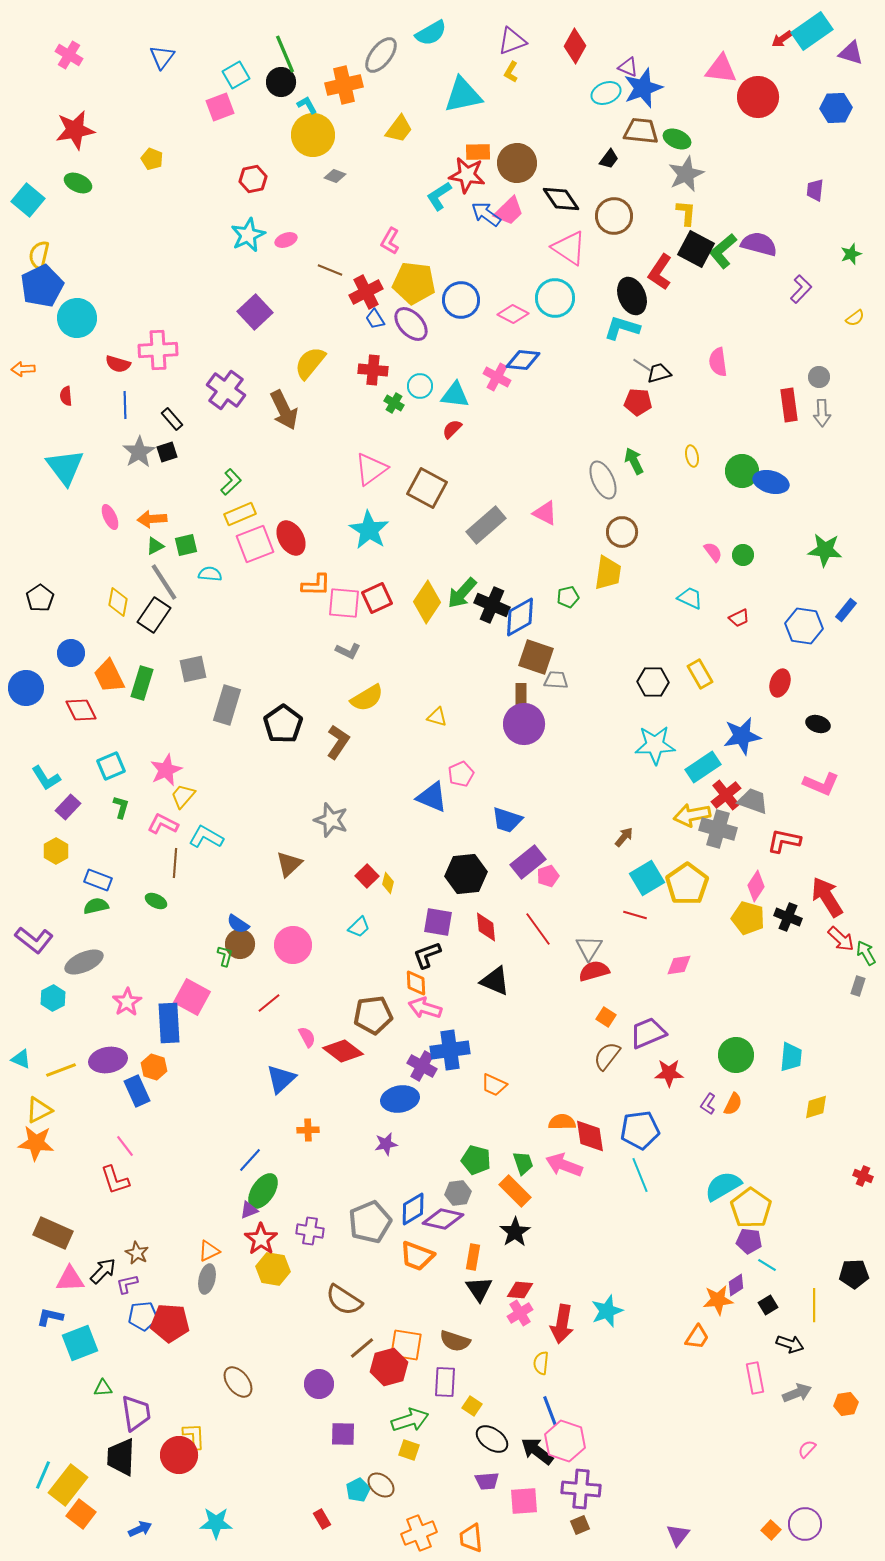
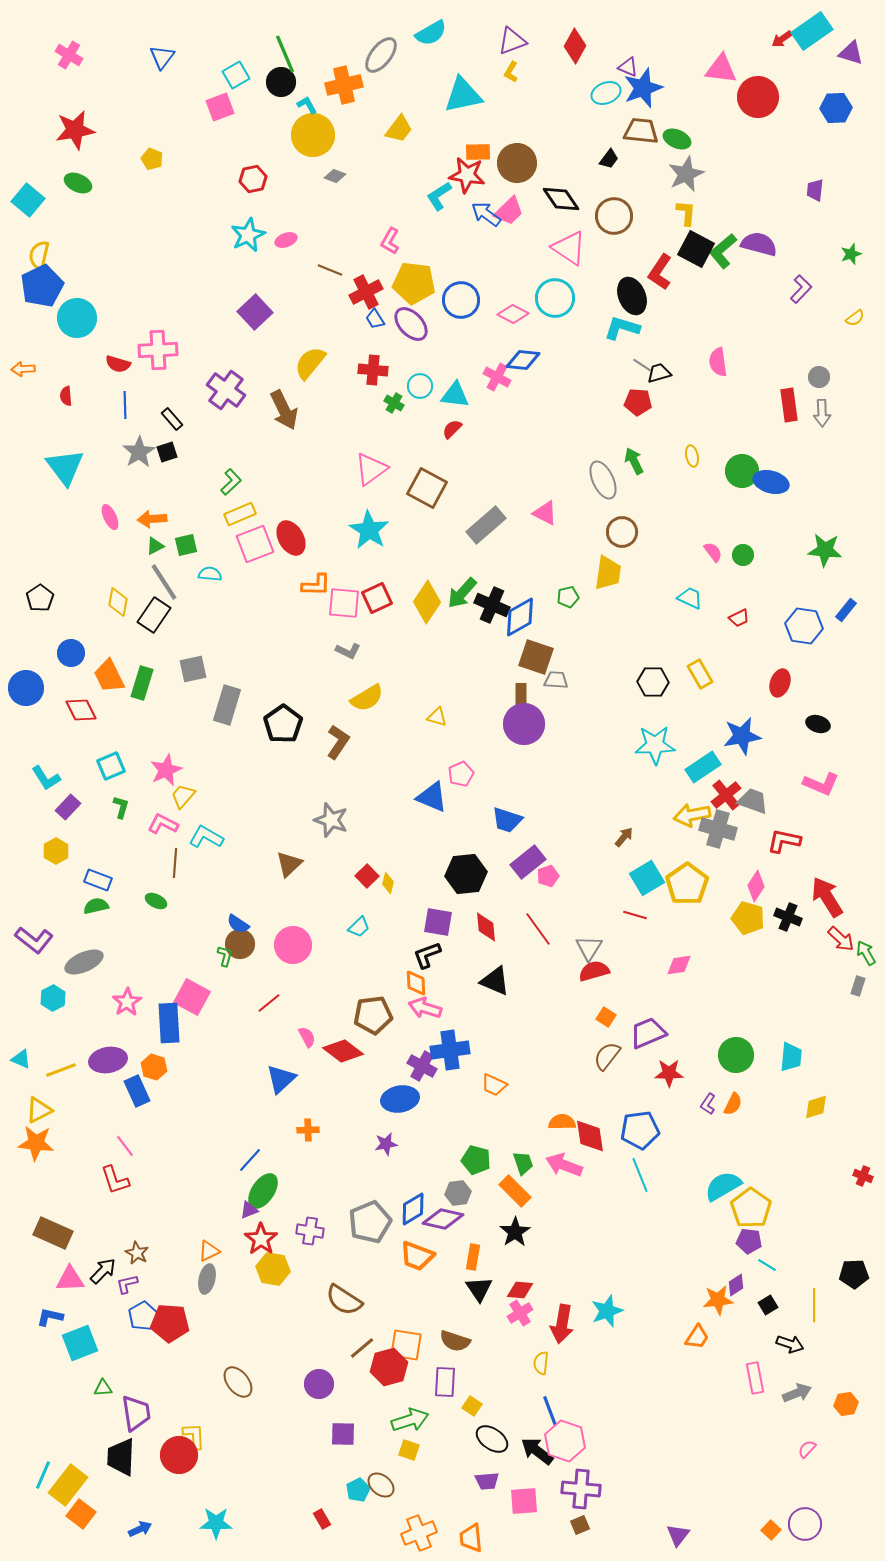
blue pentagon at (143, 1316): rotated 24 degrees counterclockwise
